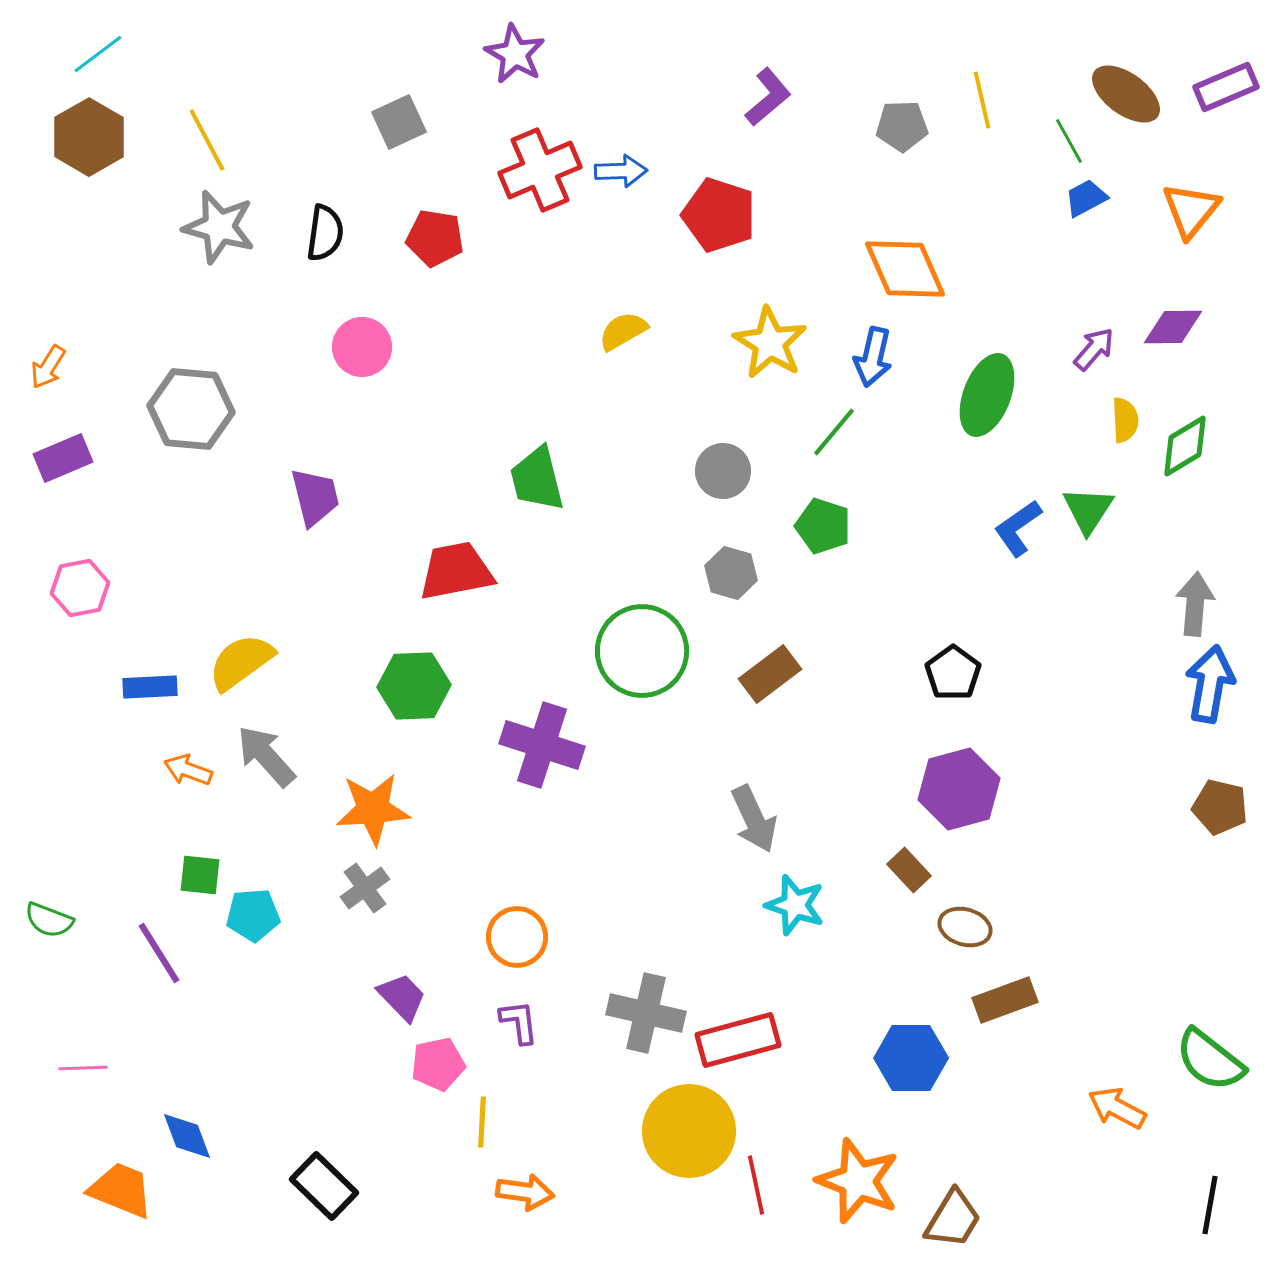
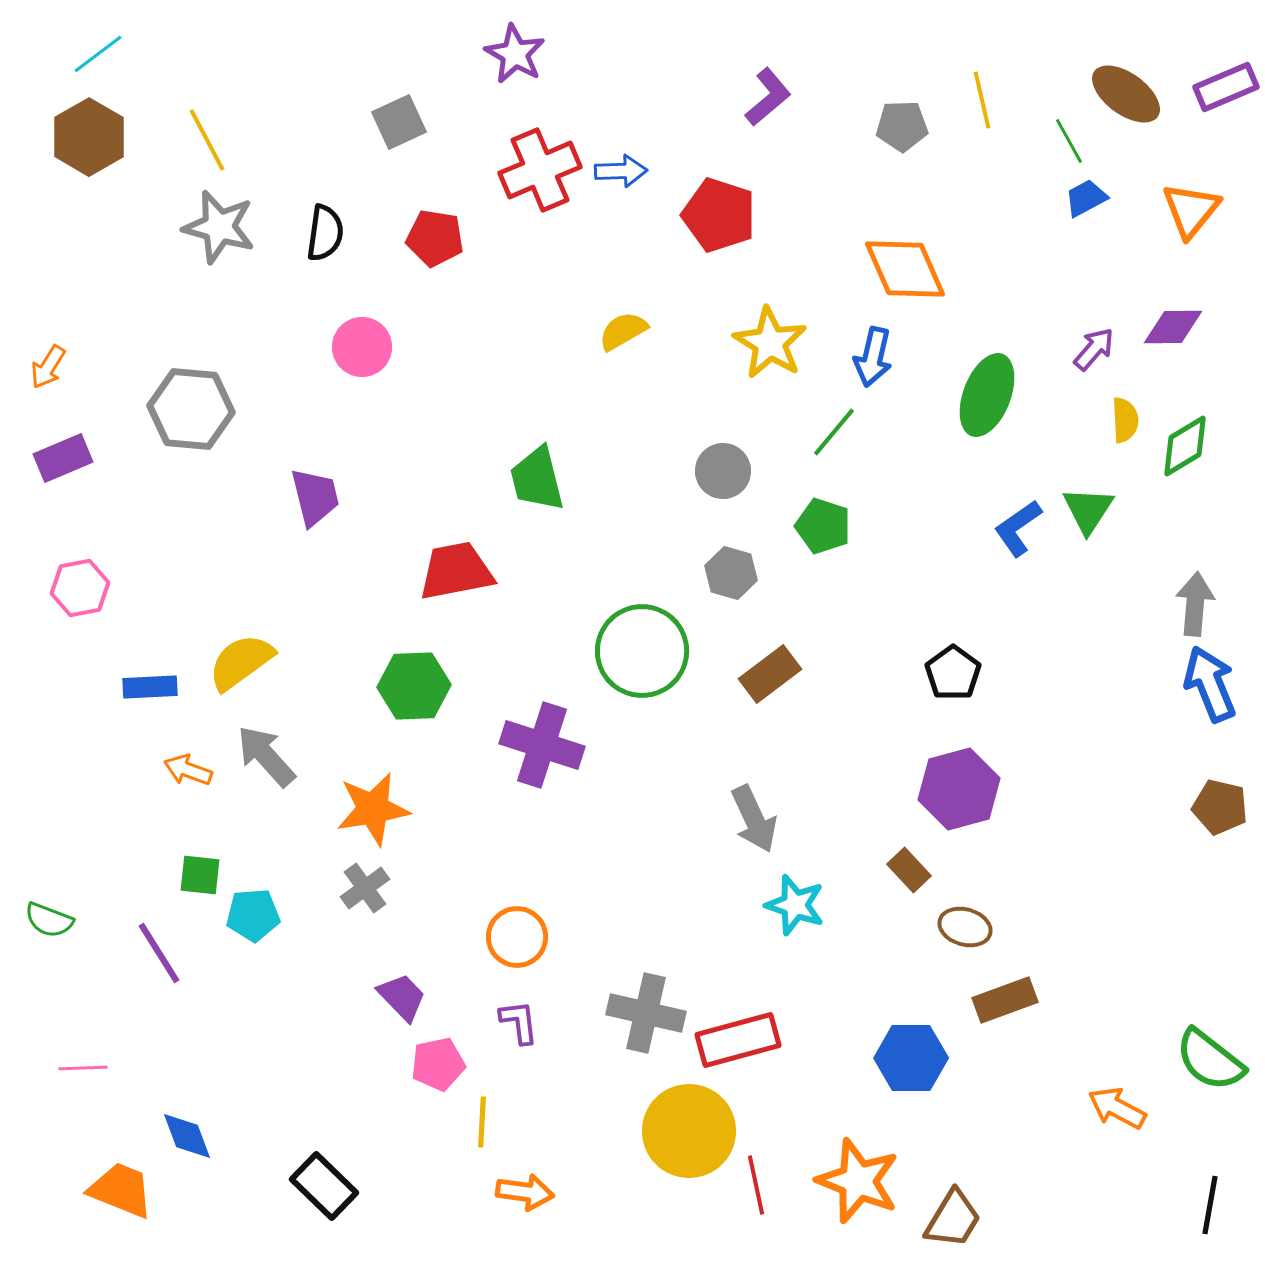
blue arrow at (1210, 684): rotated 32 degrees counterclockwise
orange star at (373, 809): rotated 6 degrees counterclockwise
